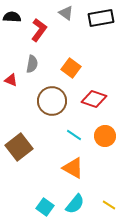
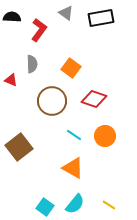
gray semicircle: rotated 12 degrees counterclockwise
